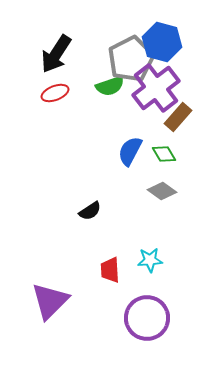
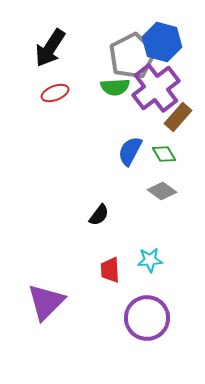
black arrow: moved 6 px left, 6 px up
gray pentagon: moved 1 px right, 3 px up
green semicircle: moved 5 px right, 1 px down; rotated 16 degrees clockwise
black semicircle: moved 9 px right, 4 px down; rotated 20 degrees counterclockwise
purple triangle: moved 4 px left, 1 px down
